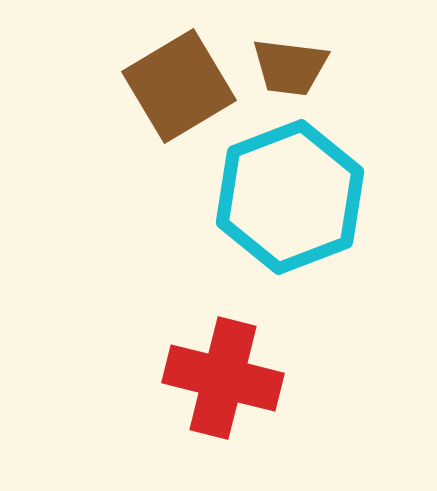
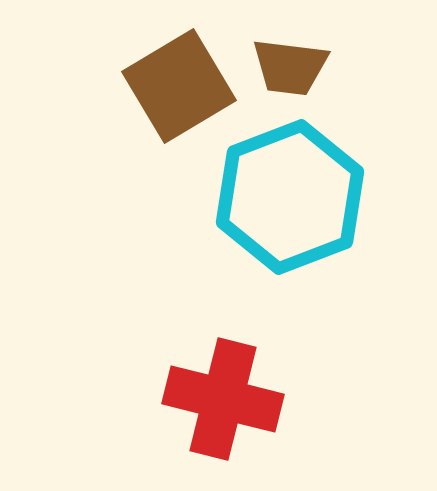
red cross: moved 21 px down
